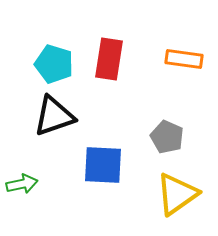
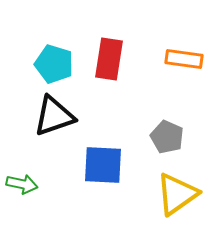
green arrow: rotated 24 degrees clockwise
